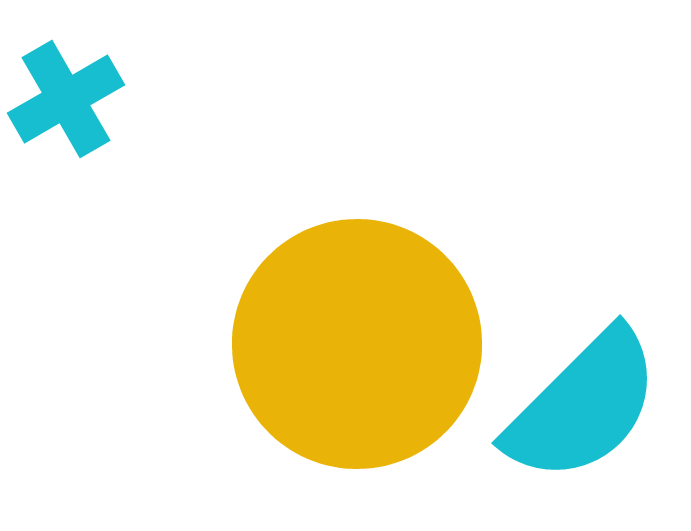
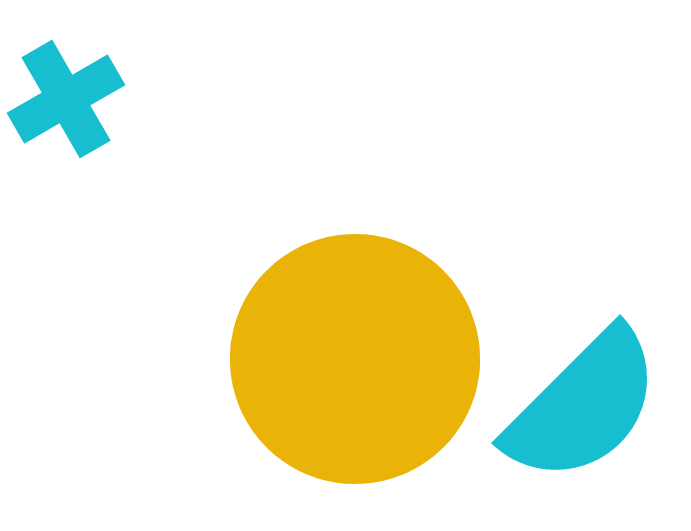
yellow circle: moved 2 px left, 15 px down
